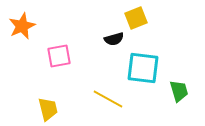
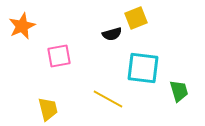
black semicircle: moved 2 px left, 5 px up
